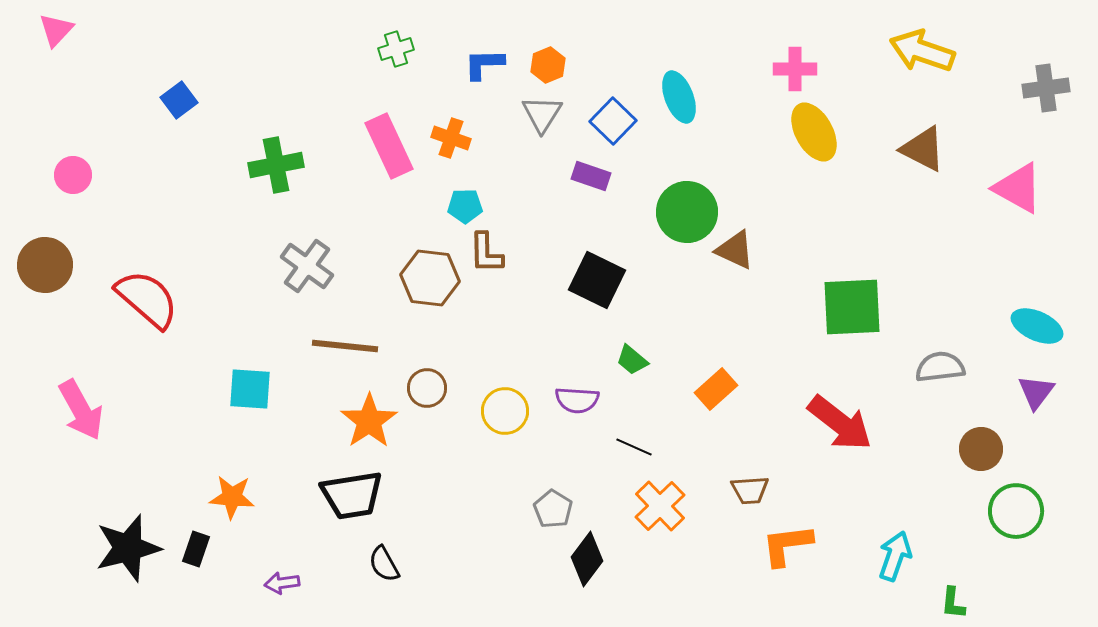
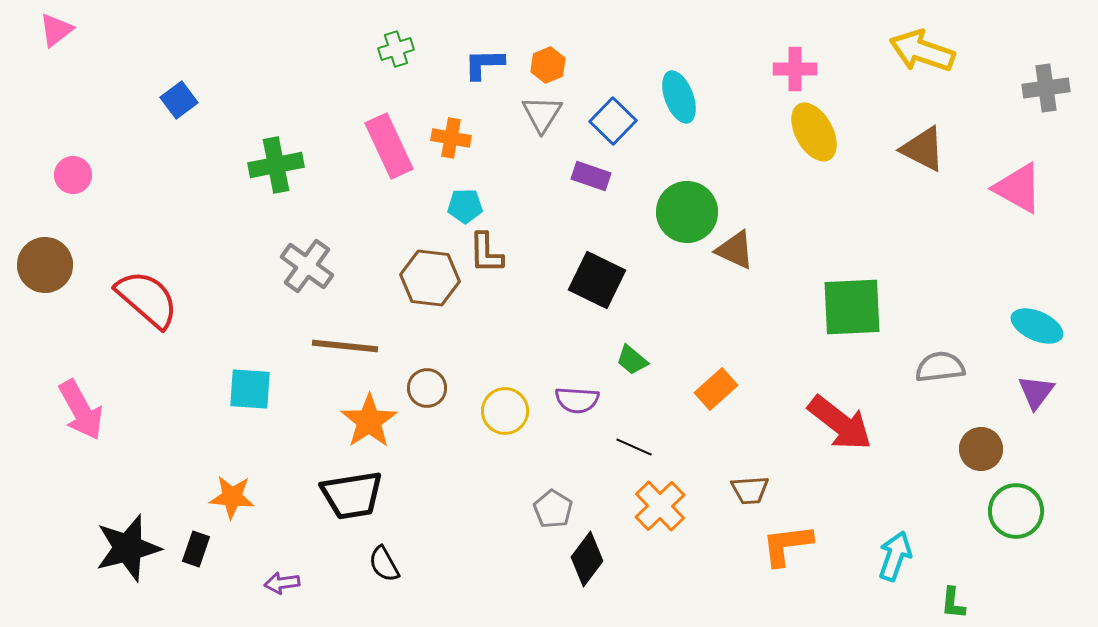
pink triangle at (56, 30): rotated 9 degrees clockwise
orange cross at (451, 138): rotated 9 degrees counterclockwise
